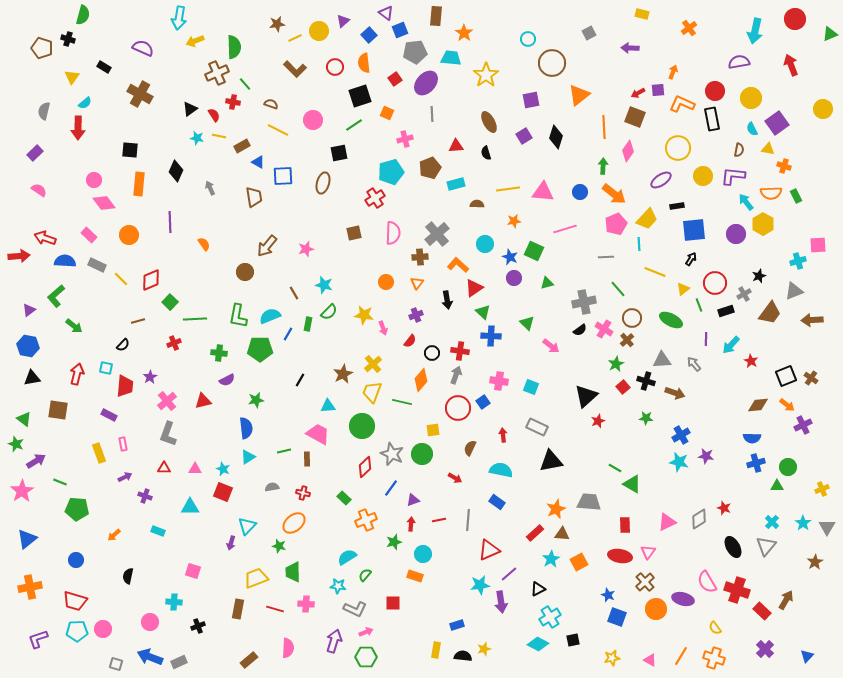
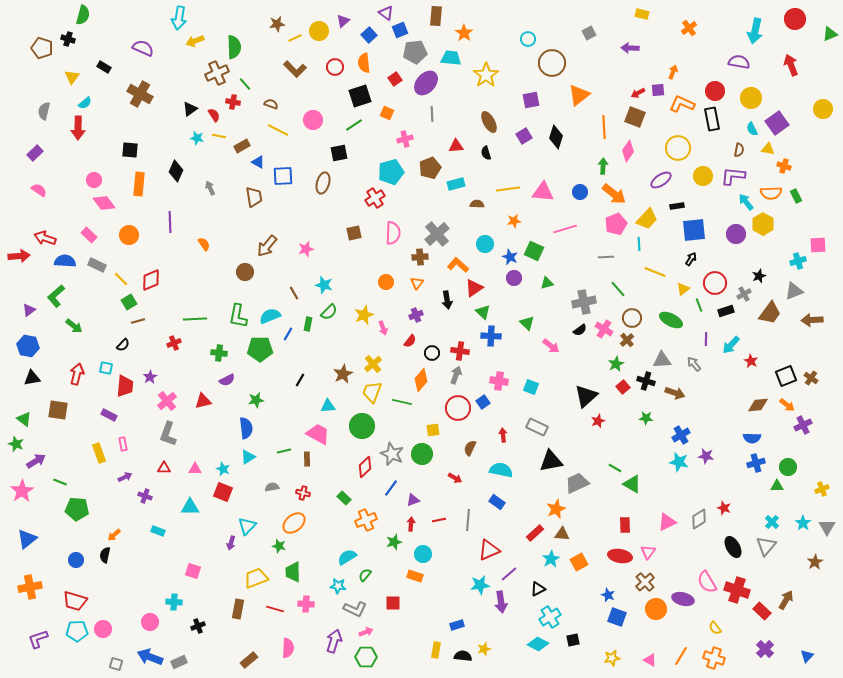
purple semicircle at (739, 62): rotated 20 degrees clockwise
green square at (170, 302): moved 41 px left; rotated 14 degrees clockwise
yellow star at (364, 315): rotated 30 degrees counterclockwise
gray trapezoid at (589, 502): moved 12 px left, 19 px up; rotated 30 degrees counterclockwise
black semicircle at (128, 576): moved 23 px left, 21 px up
